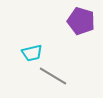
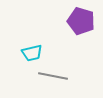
gray line: rotated 20 degrees counterclockwise
